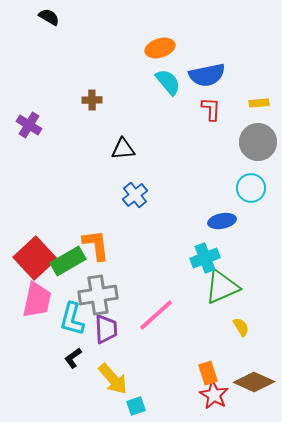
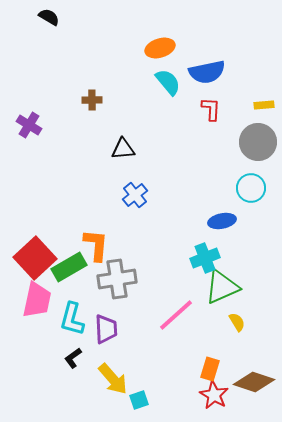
blue semicircle: moved 3 px up
yellow rectangle: moved 5 px right, 2 px down
orange L-shape: rotated 12 degrees clockwise
green rectangle: moved 1 px right, 6 px down
gray cross: moved 19 px right, 16 px up
pink line: moved 20 px right
yellow semicircle: moved 4 px left, 5 px up
orange rectangle: moved 2 px right, 4 px up; rotated 35 degrees clockwise
brown diamond: rotated 6 degrees counterclockwise
cyan square: moved 3 px right, 6 px up
